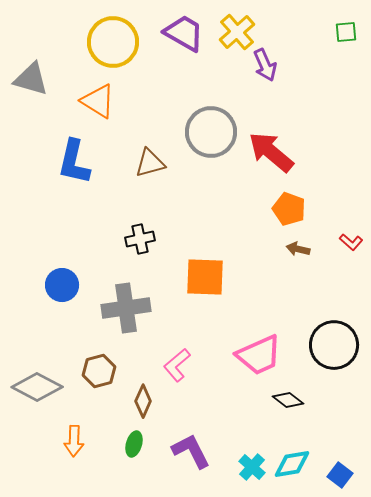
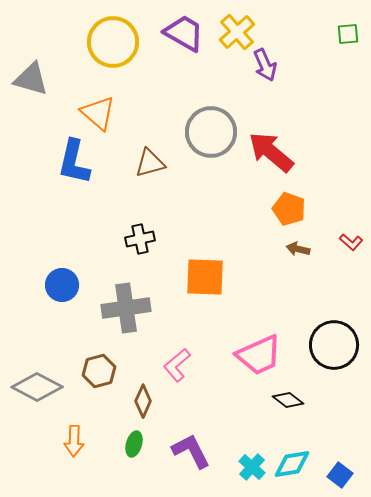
green square: moved 2 px right, 2 px down
orange triangle: moved 12 px down; rotated 9 degrees clockwise
